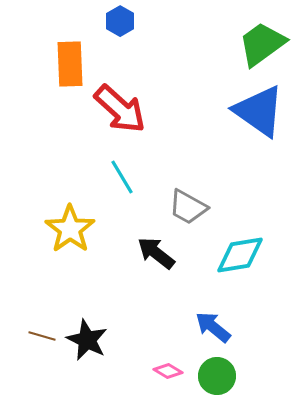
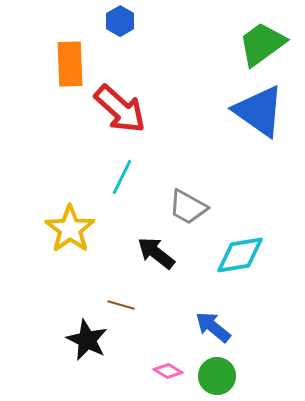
cyan line: rotated 57 degrees clockwise
brown line: moved 79 px right, 31 px up
